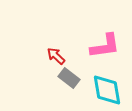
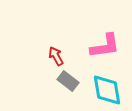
red arrow: rotated 18 degrees clockwise
gray rectangle: moved 1 px left, 3 px down
